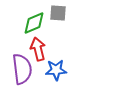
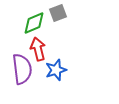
gray square: rotated 24 degrees counterclockwise
blue star: rotated 15 degrees counterclockwise
